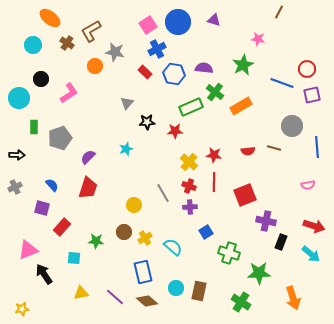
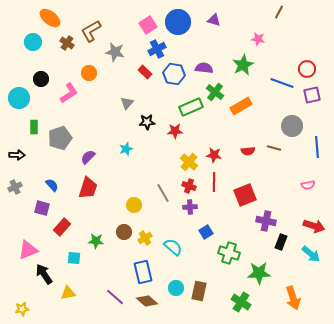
cyan circle at (33, 45): moved 3 px up
orange circle at (95, 66): moved 6 px left, 7 px down
yellow triangle at (81, 293): moved 13 px left
